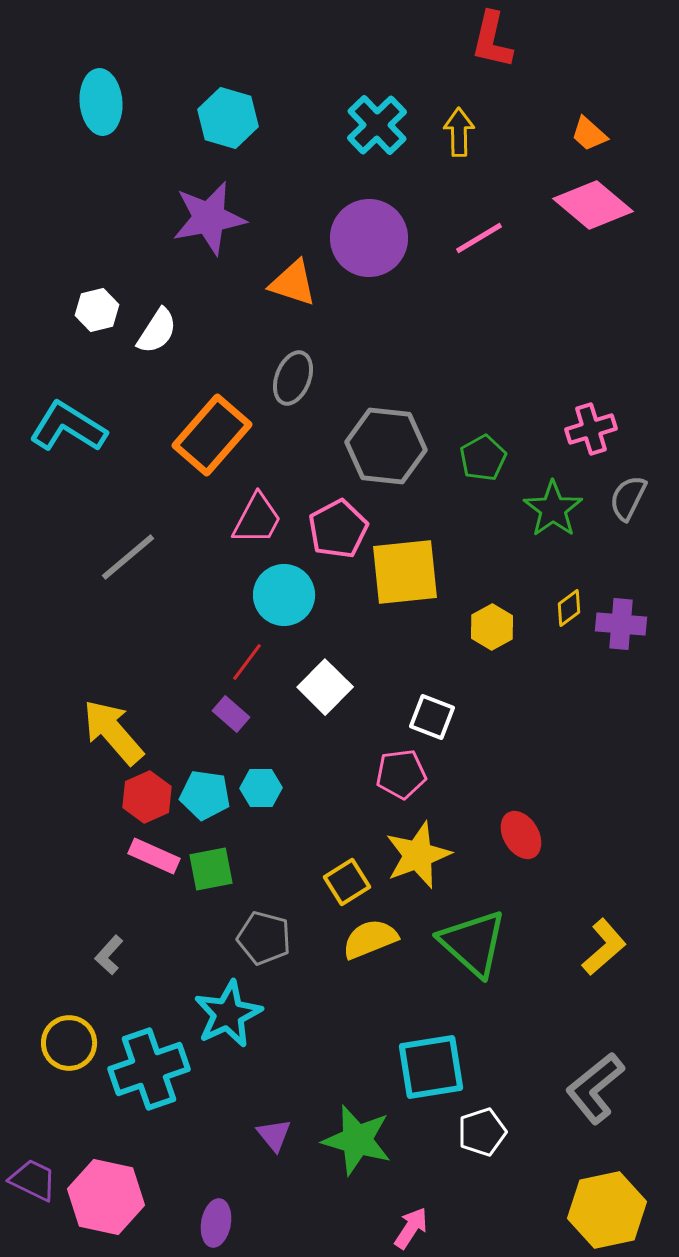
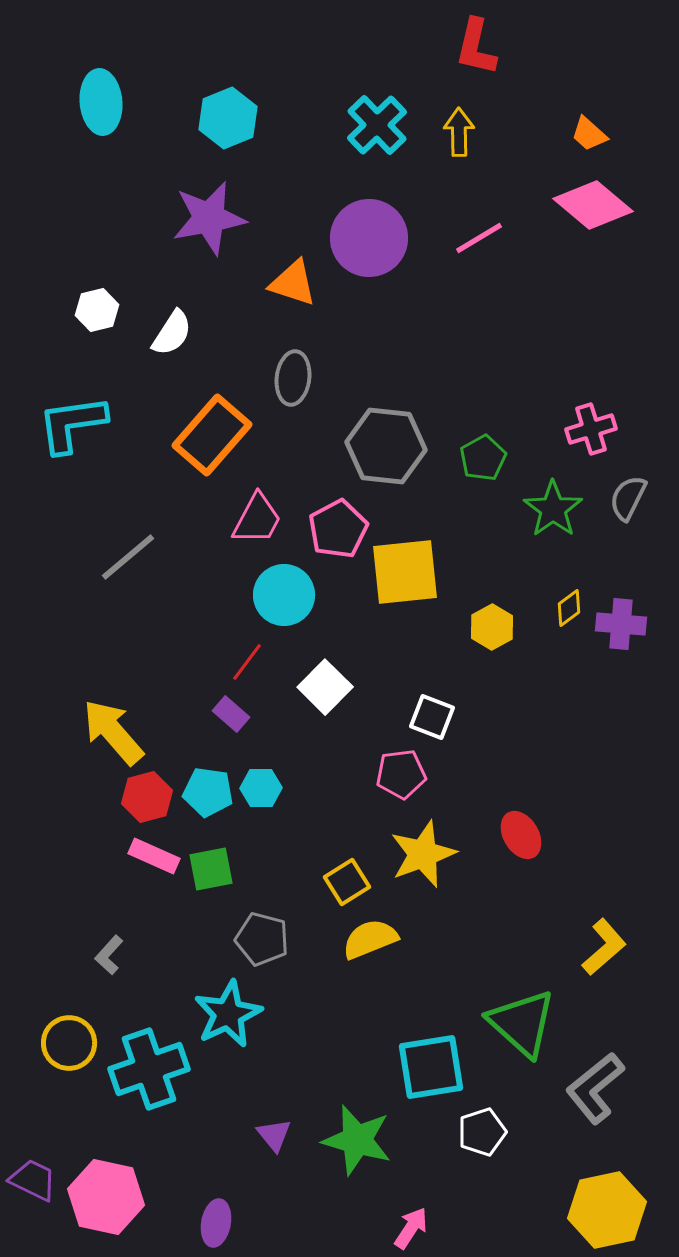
red L-shape at (492, 40): moved 16 px left, 7 px down
cyan hexagon at (228, 118): rotated 22 degrees clockwise
white semicircle at (157, 331): moved 15 px right, 2 px down
gray ellipse at (293, 378): rotated 14 degrees counterclockwise
cyan L-shape at (68, 427): moved 4 px right, 3 px up; rotated 40 degrees counterclockwise
cyan pentagon at (205, 795): moved 3 px right, 3 px up
red hexagon at (147, 797): rotated 9 degrees clockwise
yellow star at (418, 855): moved 5 px right, 1 px up
gray pentagon at (264, 938): moved 2 px left, 1 px down
green triangle at (473, 943): moved 49 px right, 80 px down
